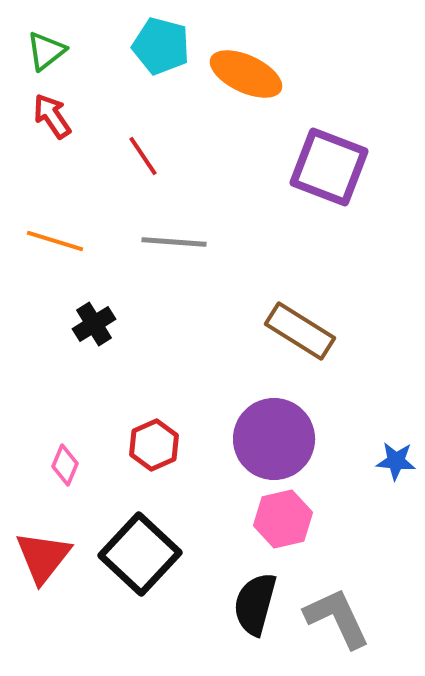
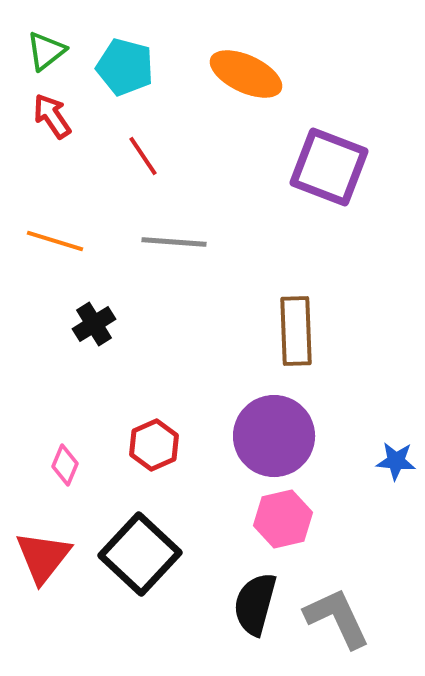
cyan pentagon: moved 36 px left, 21 px down
brown rectangle: moved 4 px left; rotated 56 degrees clockwise
purple circle: moved 3 px up
